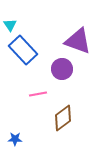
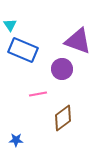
blue rectangle: rotated 24 degrees counterclockwise
blue star: moved 1 px right, 1 px down
